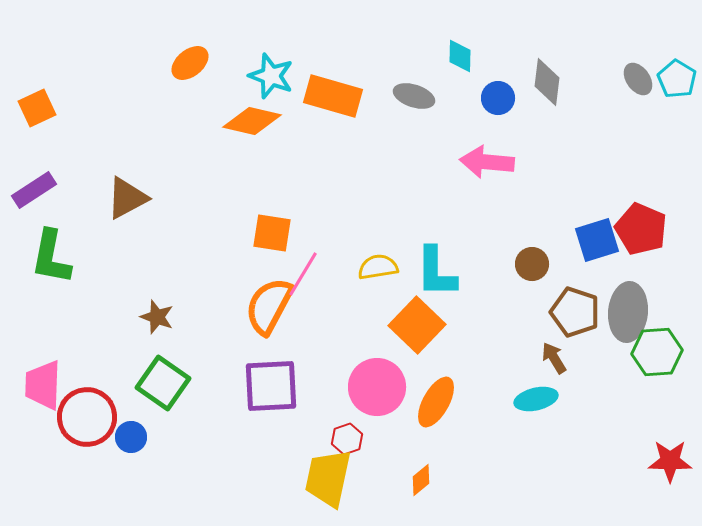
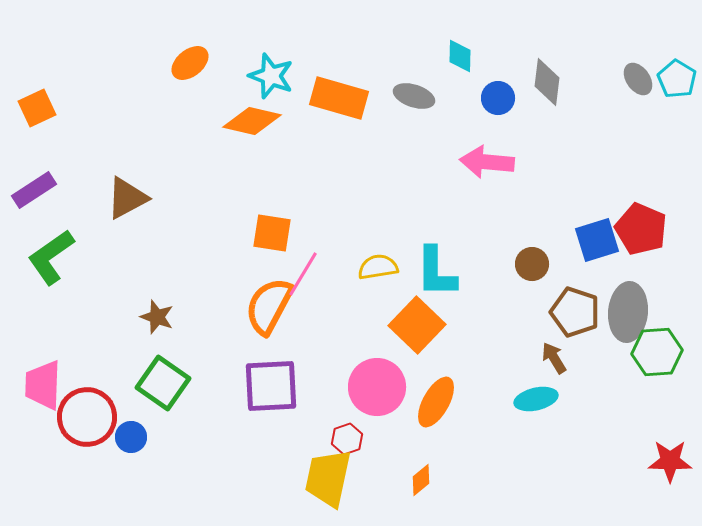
orange rectangle at (333, 96): moved 6 px right, 2 px down
green L-shape at (51, 257): rotated 44 degrees clockwise
